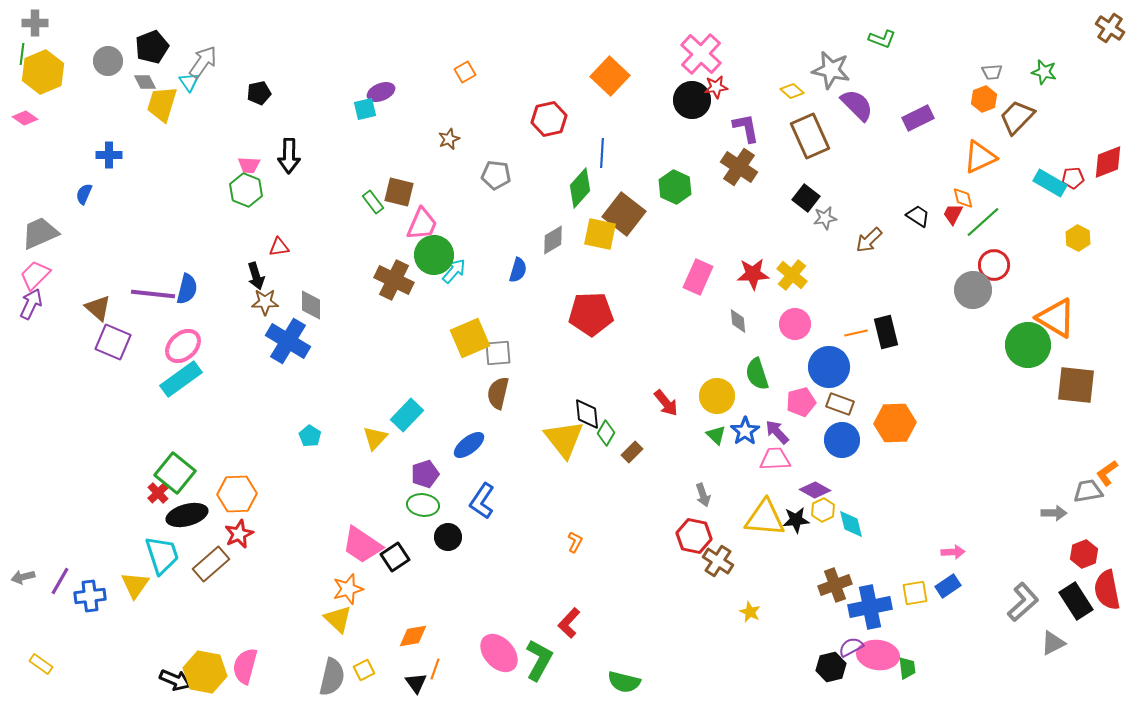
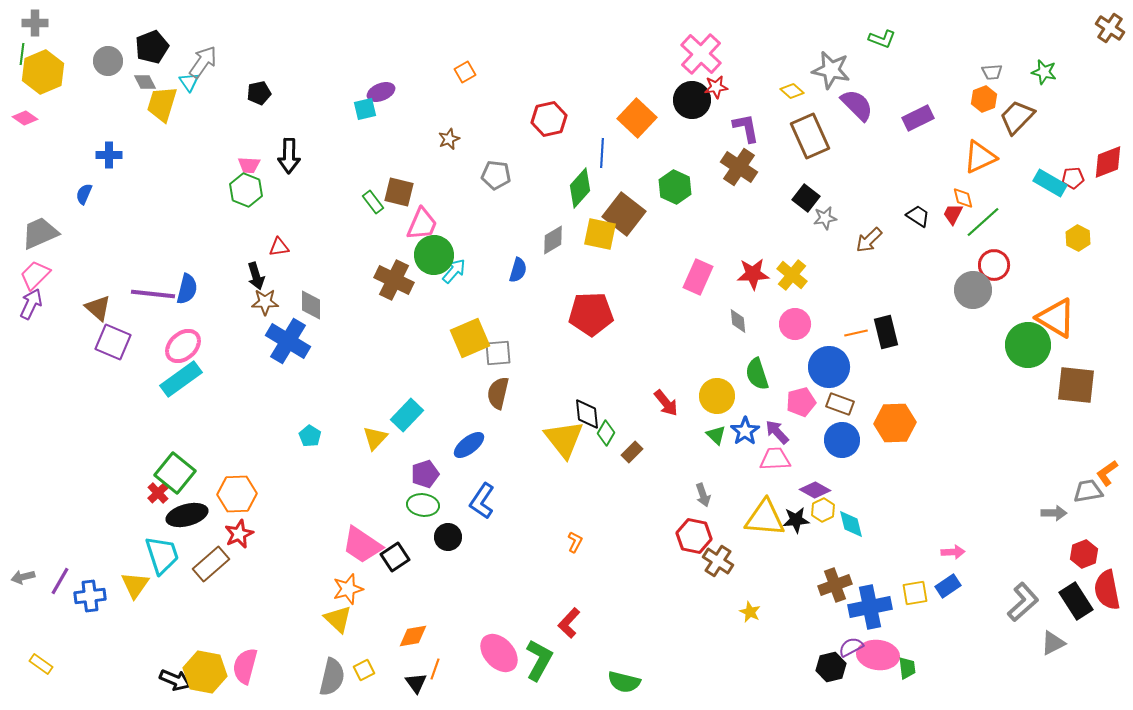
orange square at (610, 76): moved 27 px right, 42 px down
